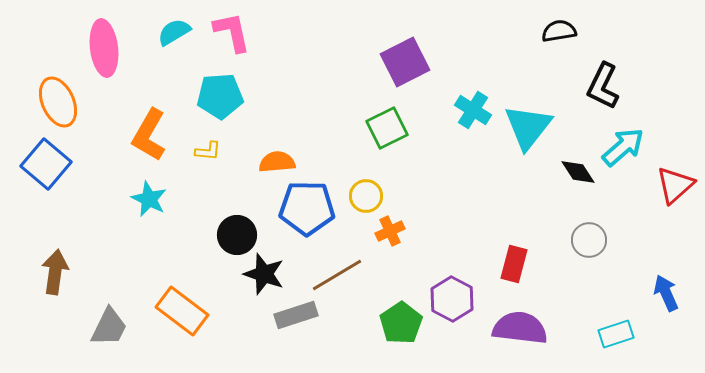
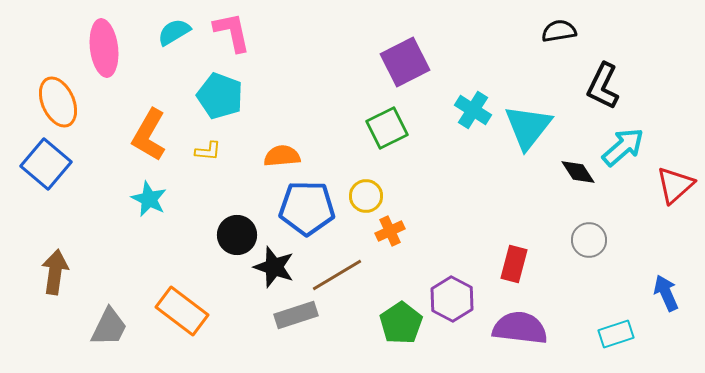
cyan pentagon: rotated 24 degrees clockwise
orange semicircle: moved 5 px right, 6 px up
black star: moved 10 px right, 7 px up
